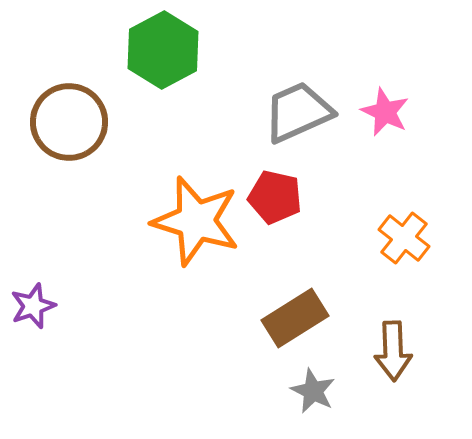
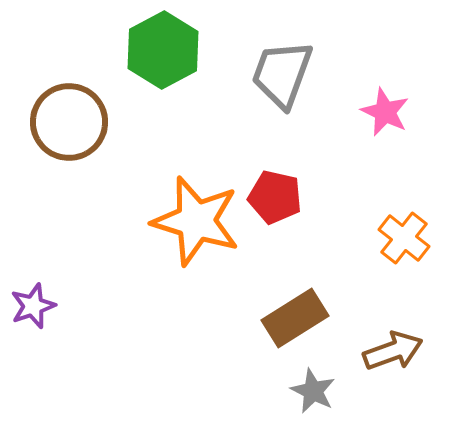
gray trapezoid: moved 16 px left, 38 px up; rotated 46 degrees counterclockwise
brown arrow: rotated 108 degrees counterclockwise
